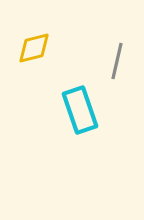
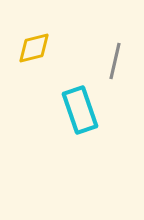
gray line: moved 2 px left
